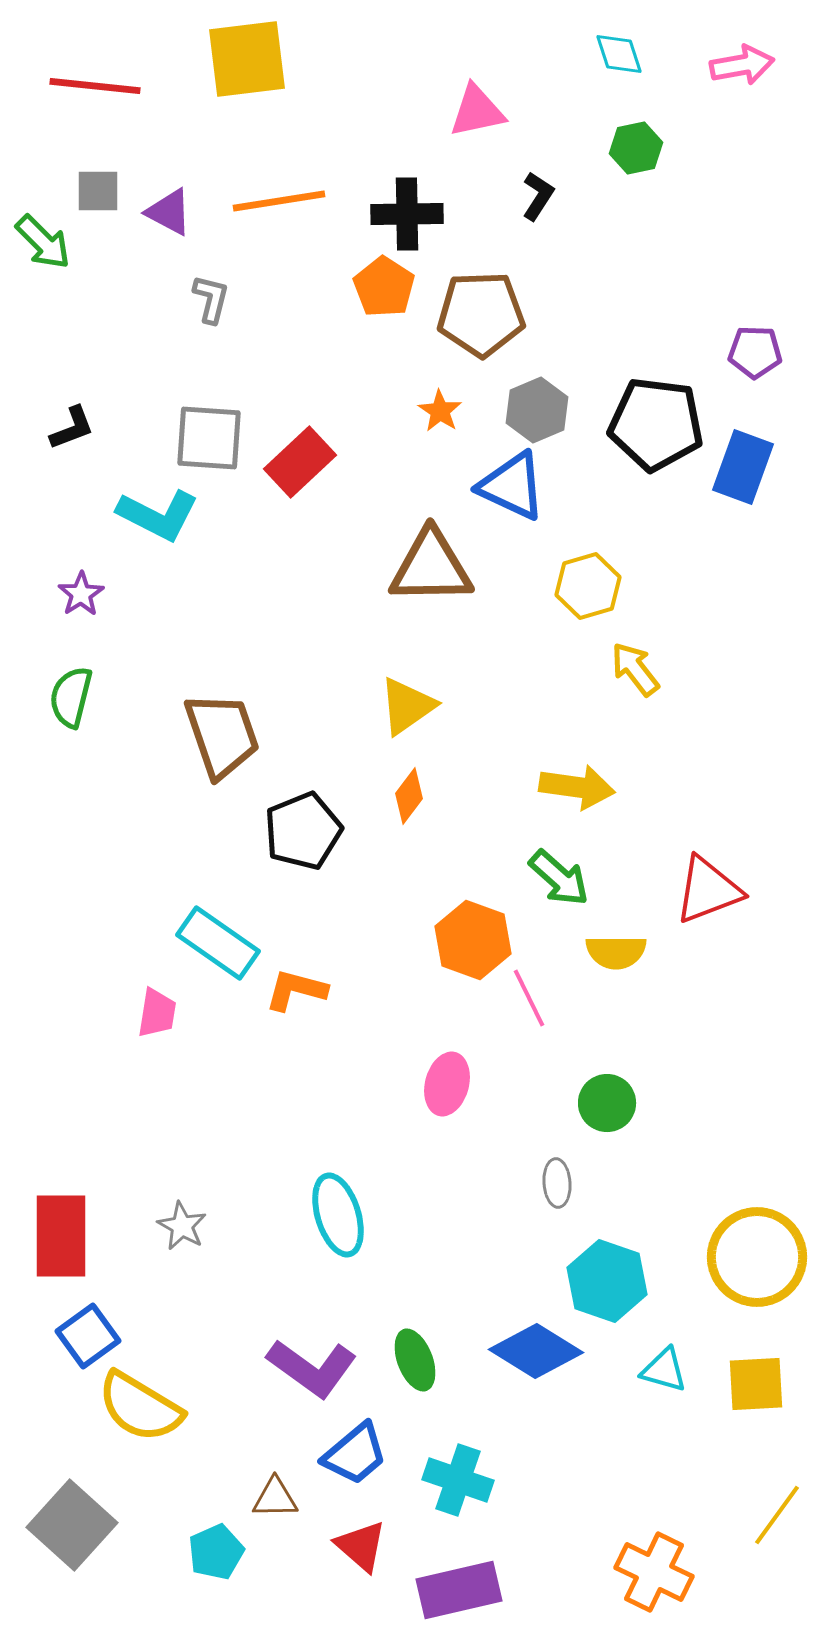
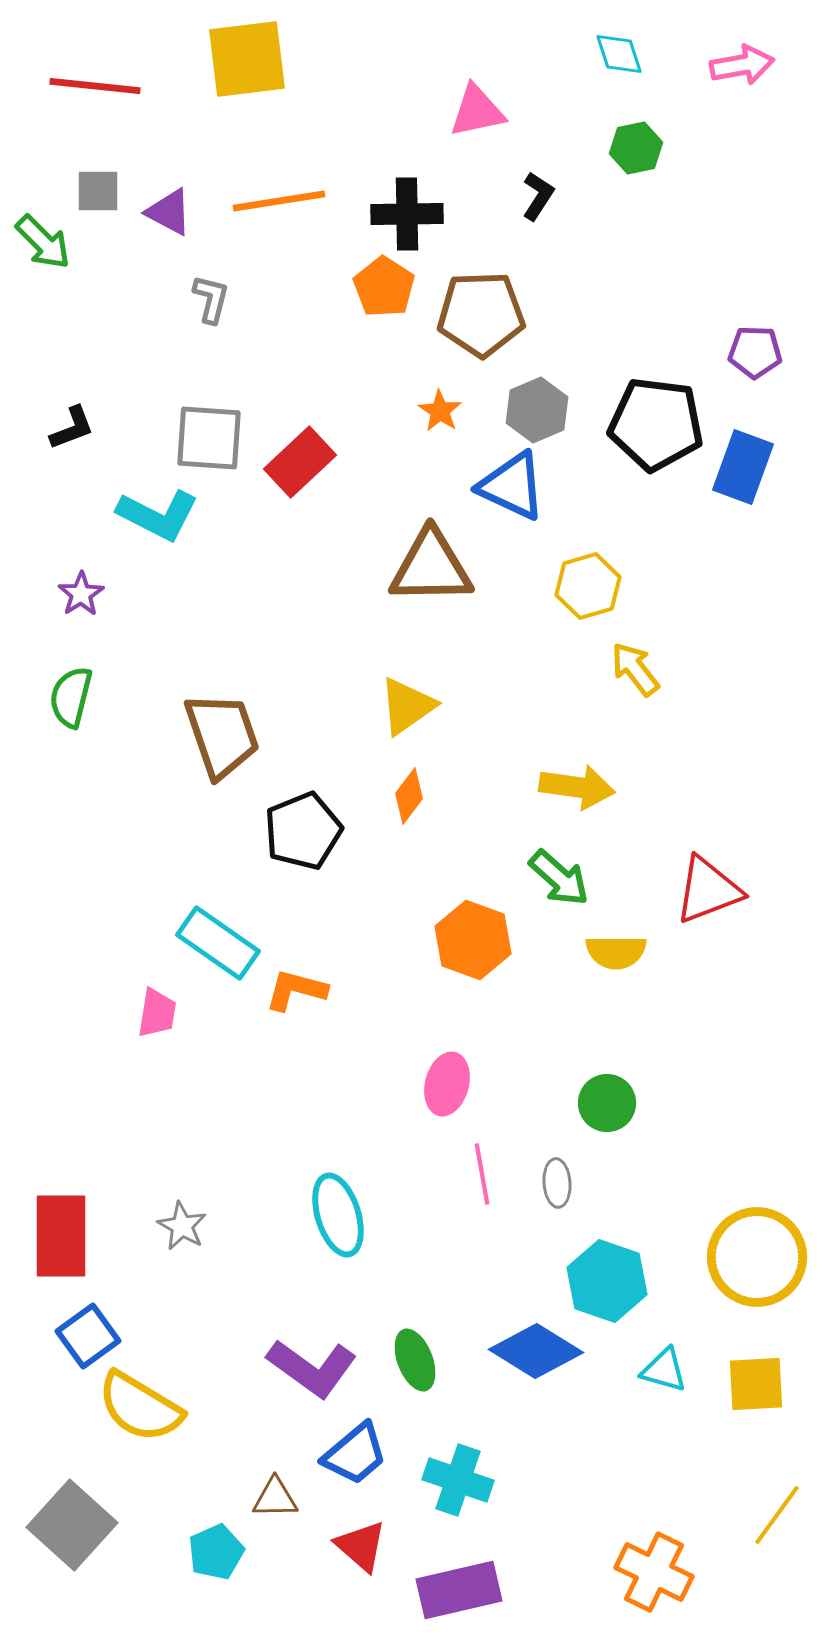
pink line at (529, 998): moved 47 px left, 176 px down; rotated 16 degrees clockwise
